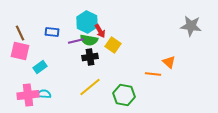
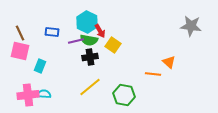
cyan rectangle: moved 1 px up; rotated 32 degrees counterclockwise
